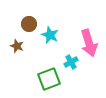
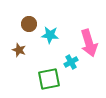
cyan star: rotated 18 degrees counterclockwise
brown star: moved 2 px right, 4 px down
green square: rotated 10 degrees clockwise
